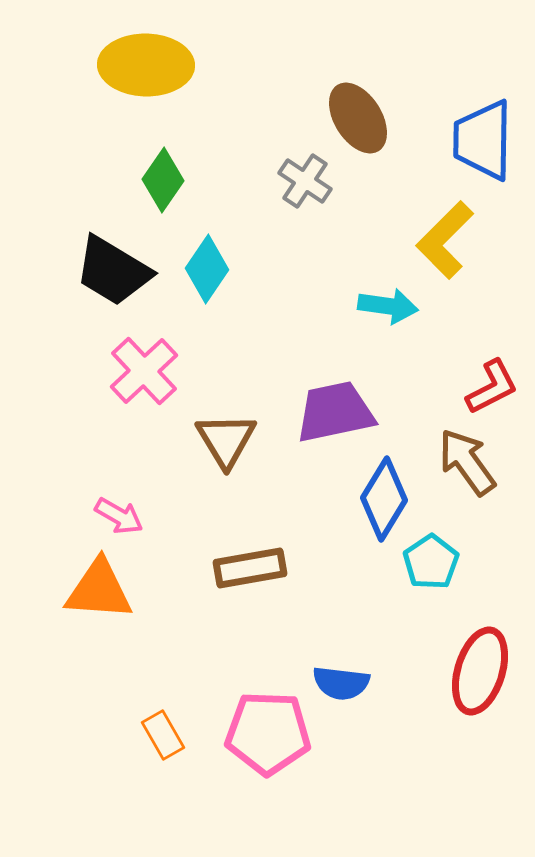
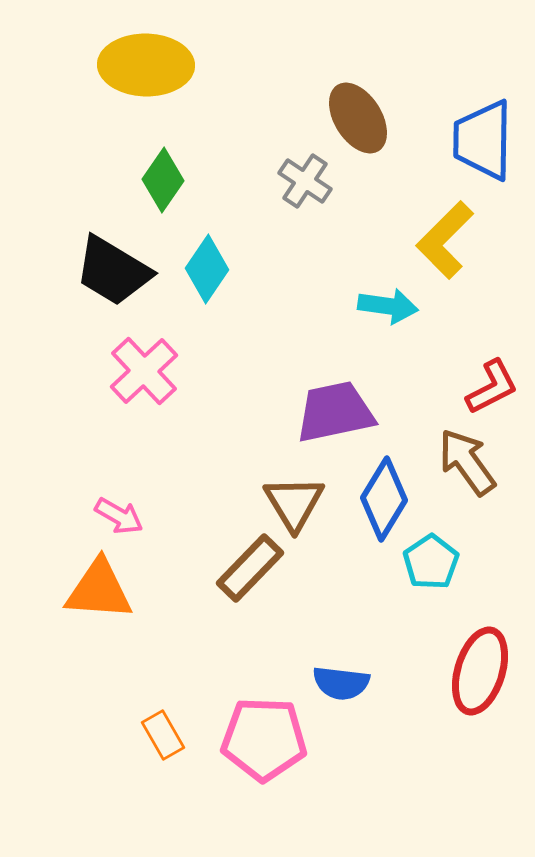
brown triangle: moved 68 px right, 63 px down
brown rectangle: rotated 36 degrees counterclockwise
pink pentagon: moved 4 px left, 6 px down
